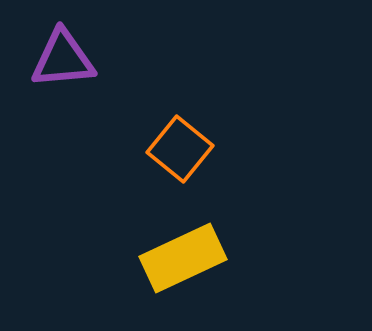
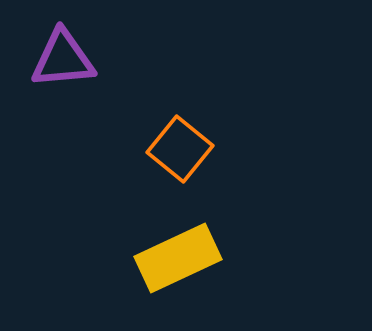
yellow rectangle: moved 5 px left
